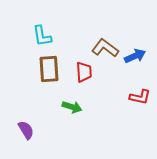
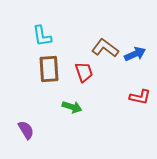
blue arrow: moved 2 px up
red trapezoid: rotated 15 degrees counterclockwise
